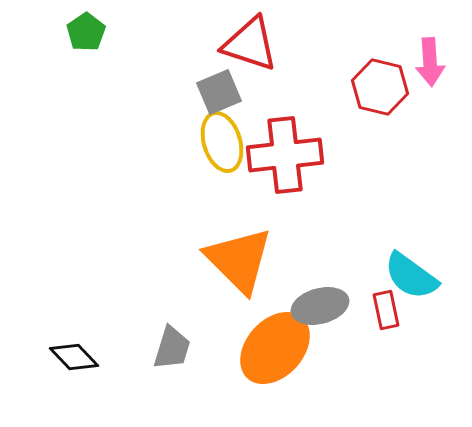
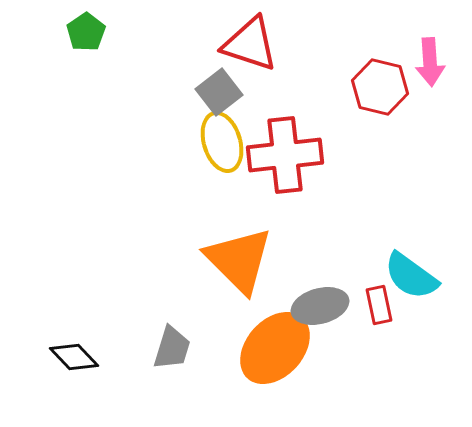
gray square: rotated 15 degrees counterclockwise
red rectangle: moved 7 px left, 5 px up
